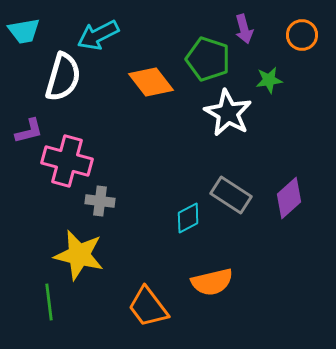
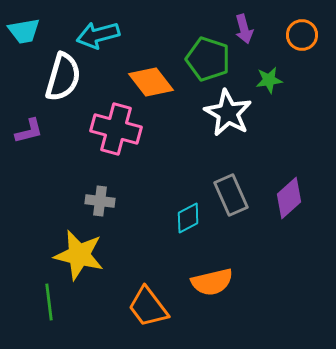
cyan arrow: rotated 12 degrees clockwise
pink cross: moved 49 px right, 32 px up
gray rectangle: rotated 33 degrees clockwise
